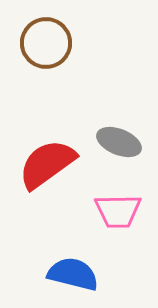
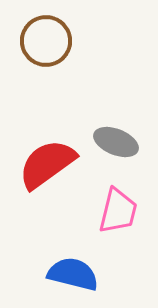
brown circle: moved 2 px up
gray ellipse: moved 3 px left
pink trapezoid: rotated 75 degrees counterclockwise
